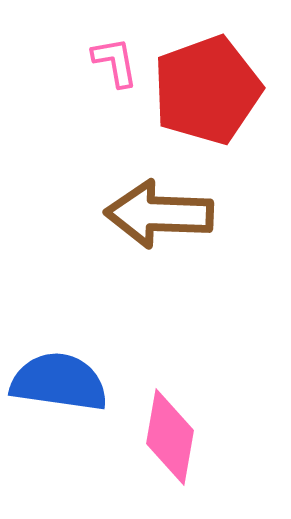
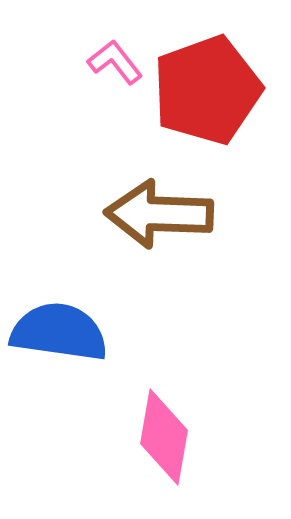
pink L-shape: rotated 28 degrees counterclockwise
blue semicircle: moved 50 px up
pink diamond: moved 6 px left
